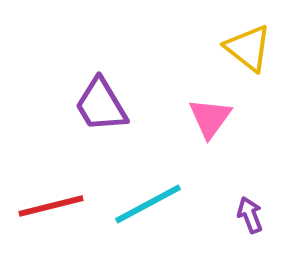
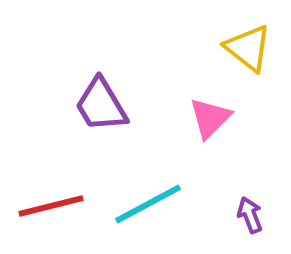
pink triangle: rotated 9 degrees clockwise
